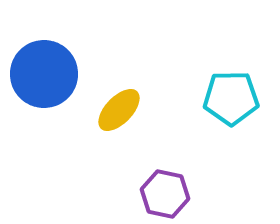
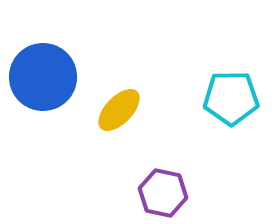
blue circle: moved 1 px left, 3 px down
purple hexagon: moved 2 px left, 1 px up
